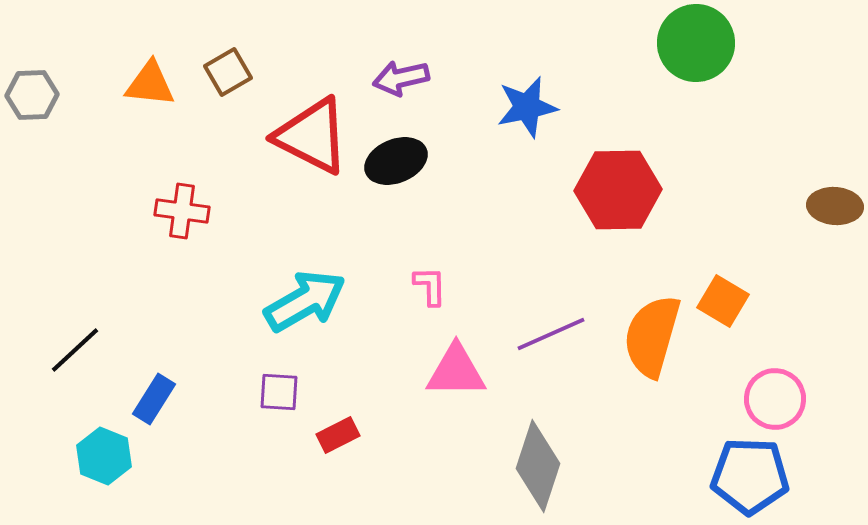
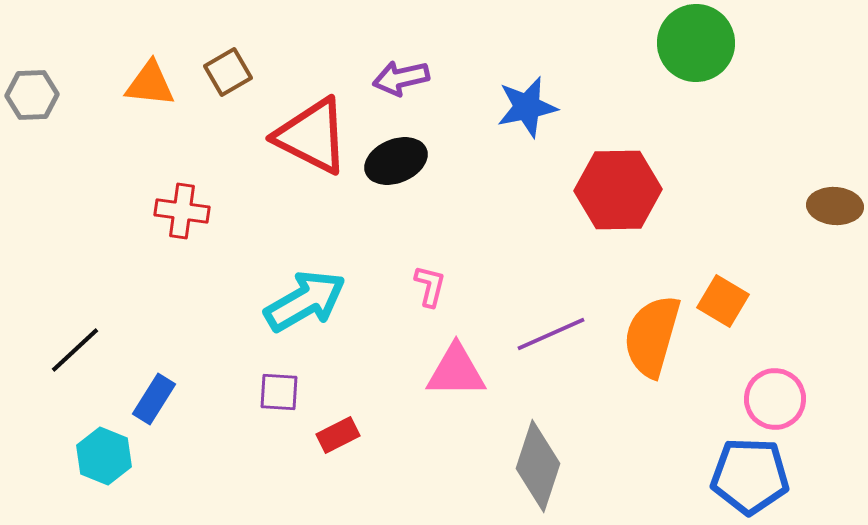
pink L-shape: rotated 15 degrees clockwise
